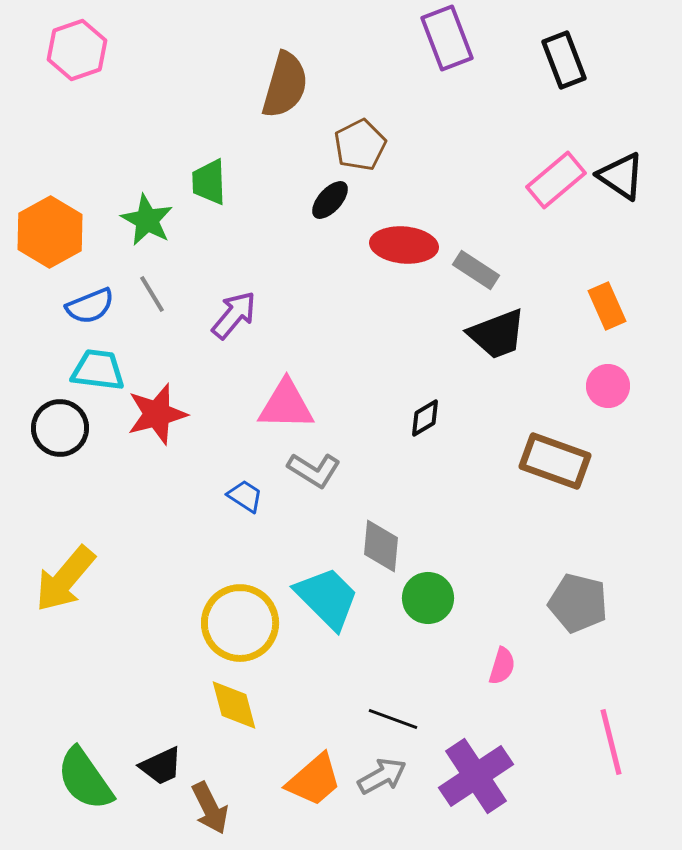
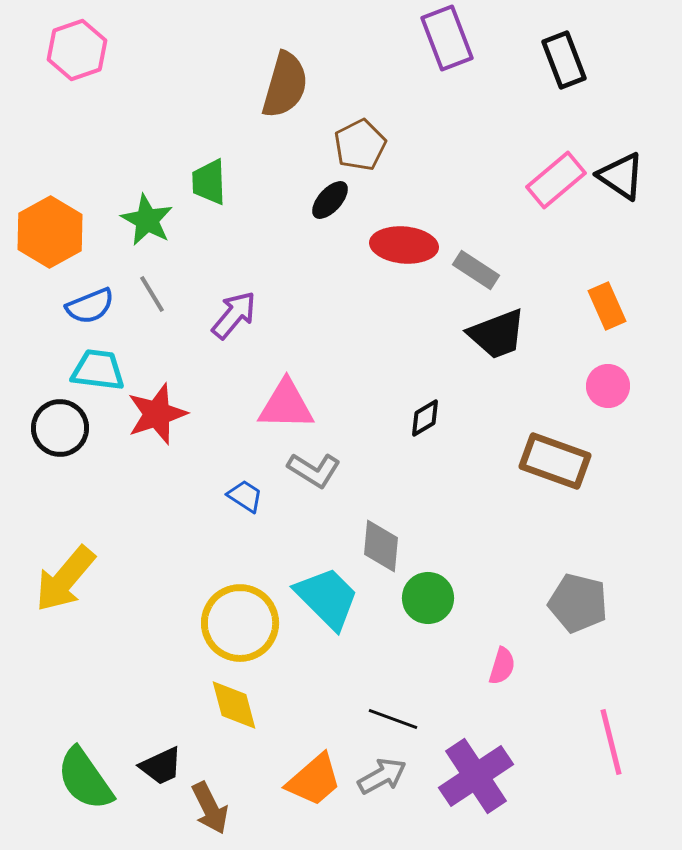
red star at (157, 414): rotated 4 degrees counterclockwise
